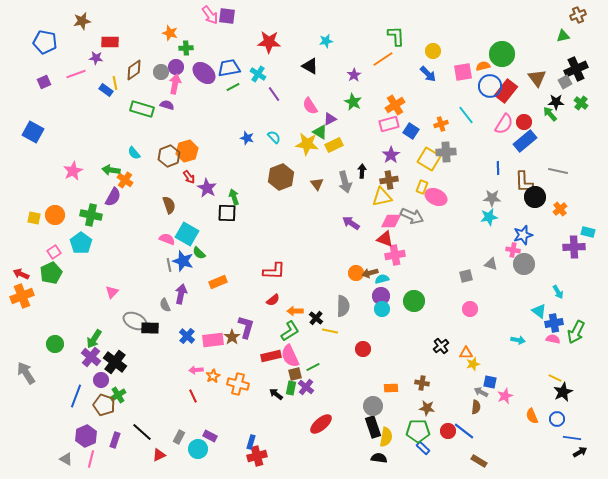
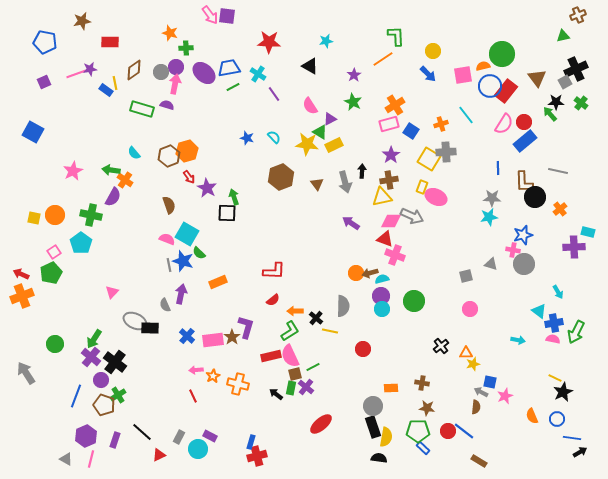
purple star at (96, 58): moved 6 px left, 11 px down; rotated 16 degrees counterclockwise
pink square at (463, 72): moved 3 px down
pink cross at (395, 255): rotated 30 degrees clockwise
